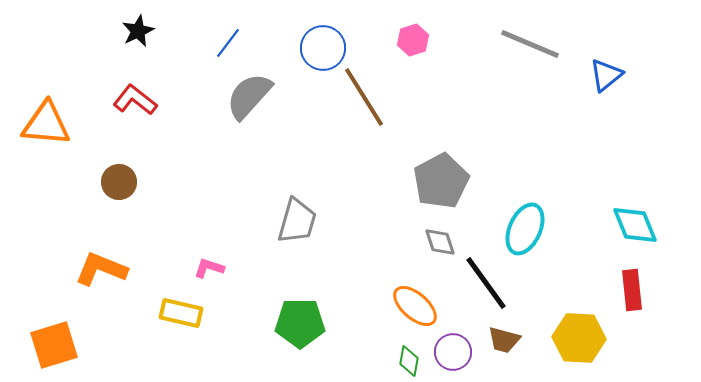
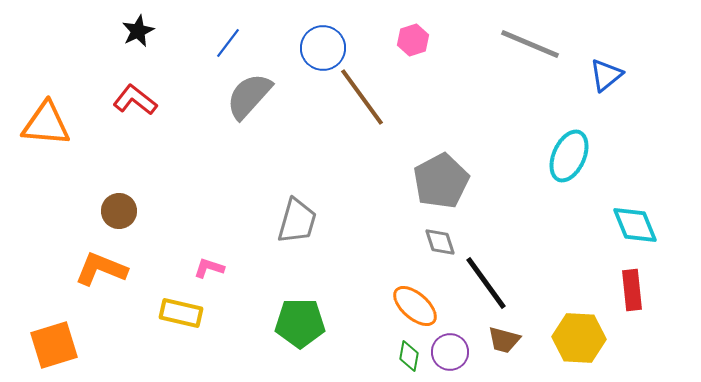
brown line: moved 2 px left; rotated 4 degrees counterclockwise
brown circle: moved 29 px down
cyan ellipse: moved 44 px right, 73 px up
purple circle: moved 3 px left
green diamond: moved 5 px up
